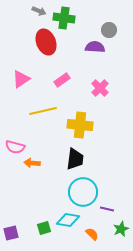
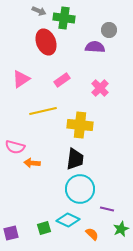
cyan circle: moved 3 px left, 3 px up
cyan diamond: rotated 15 degrees clockwise
